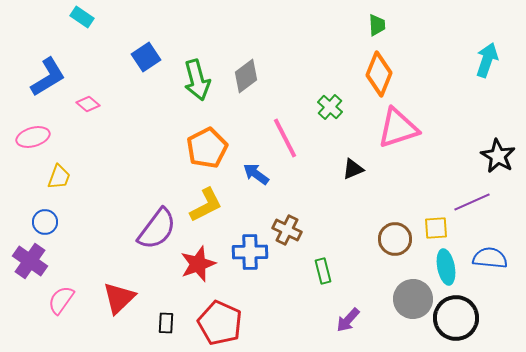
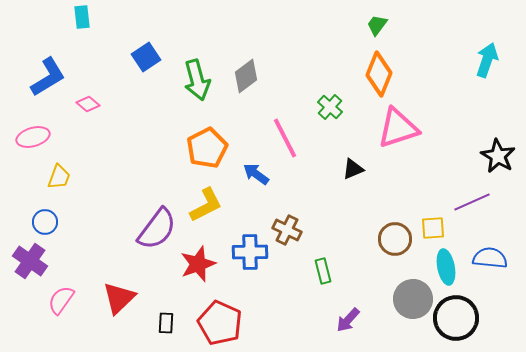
cyan rectangle: rotated 50 degrees clockwise
green trapezoid: rotated 140 degrees counterclockwise
yellow square: moved 3 px left
